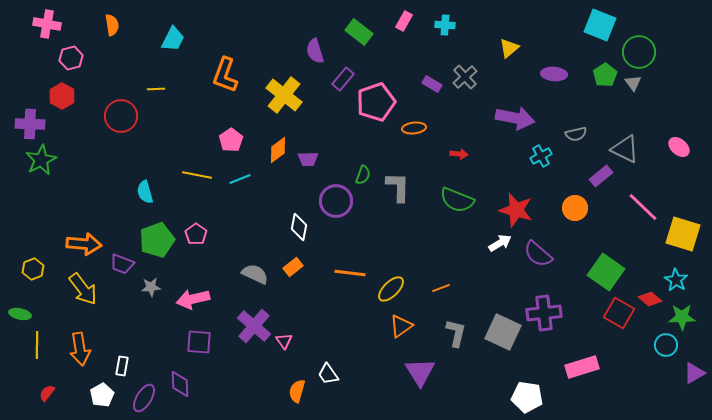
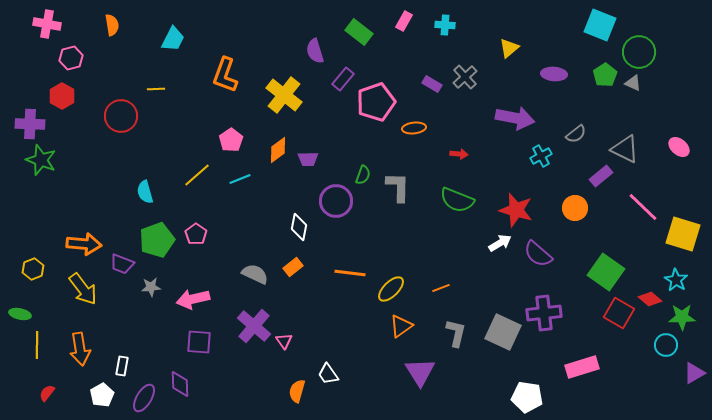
gray triangle at (633, 83): rotated 30 degrees counterclockwise
gray semicircle at (576, 134): rotated 25 degrees counterclockwise
green star at (41, 160): rotated 24 degrees counterclockwise
yellow line at (197, 175): rotated 52 degrees counterclockwise
